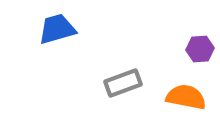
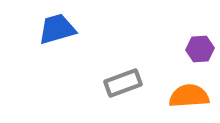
orange semicircle: moved 3 px right, 1 px up; rotated 15 degrees counterclockwise
